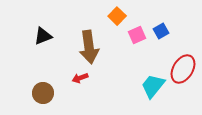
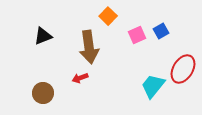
orange square: moved 9 px left
